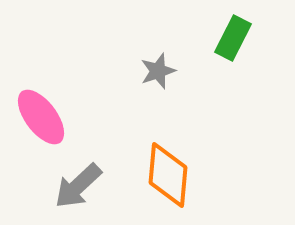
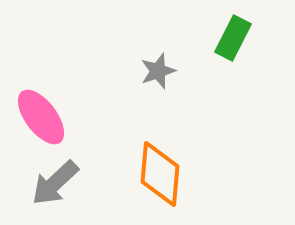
orange diamond: moved 8 px left, 1 px up
gray arrow: moved 23 px left, 3 px up
